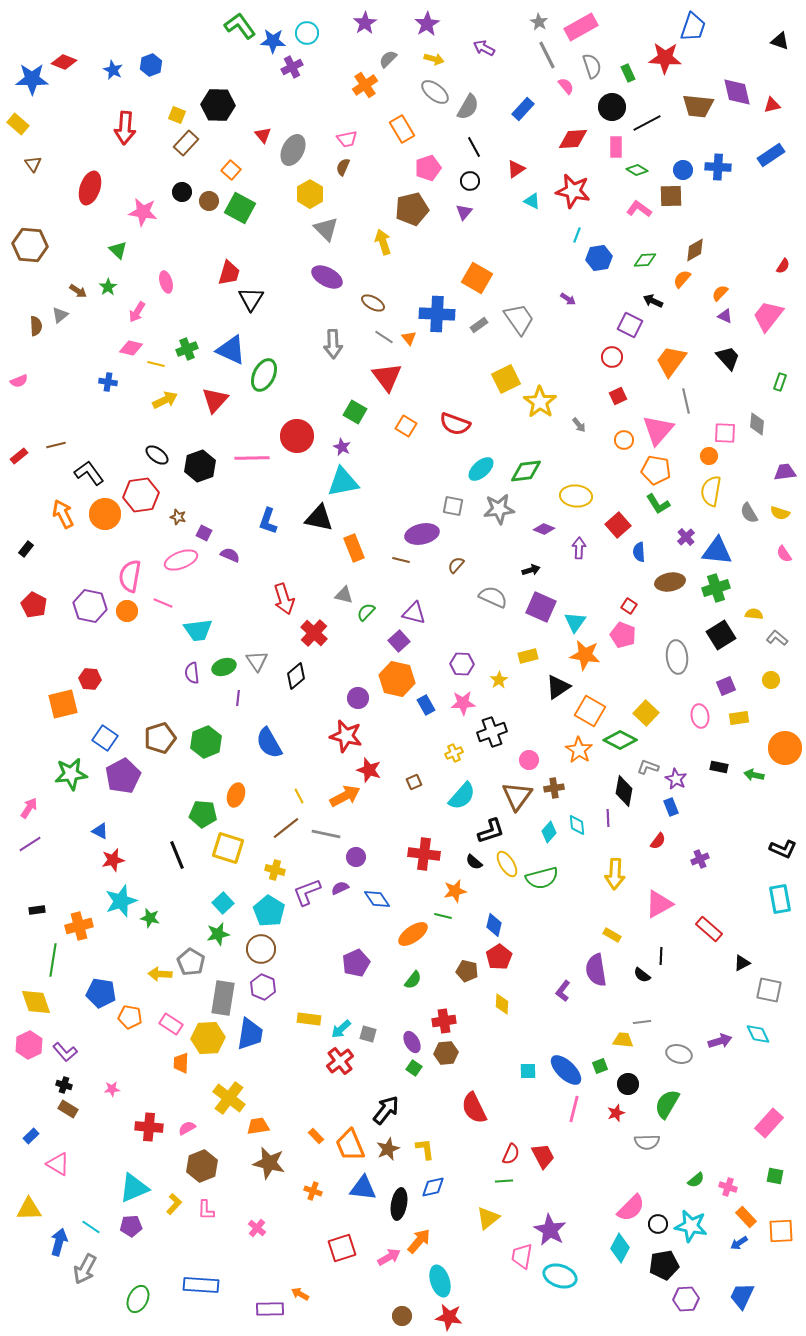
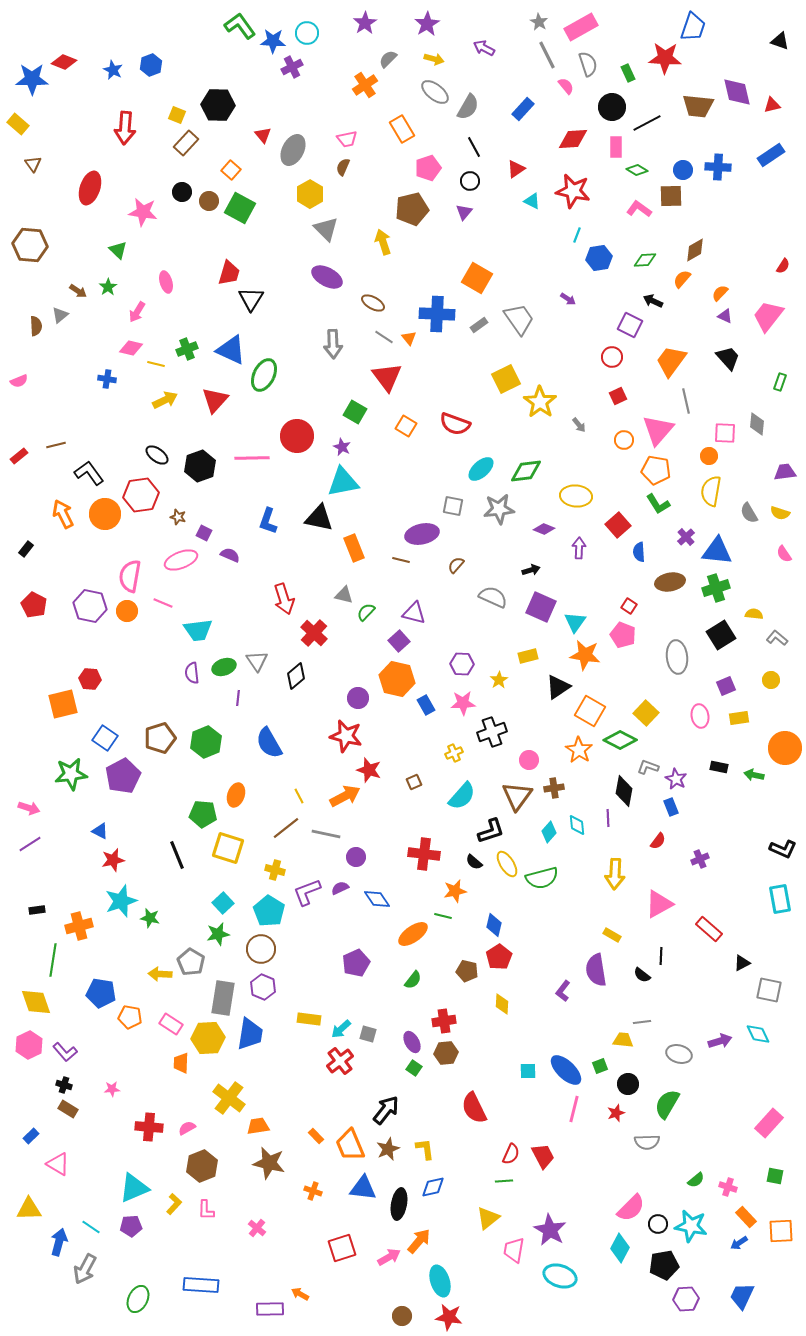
gray semicircle at (592, 66): moved 4 px left, 2 px up
blue cross at (108, 382): moved 1 px left, 3 px up
pink arrow at (29, 808): rotated 75 degrees clockwise
pink trapezoid at (522, 1256): moved 8 px left, 6 px up
